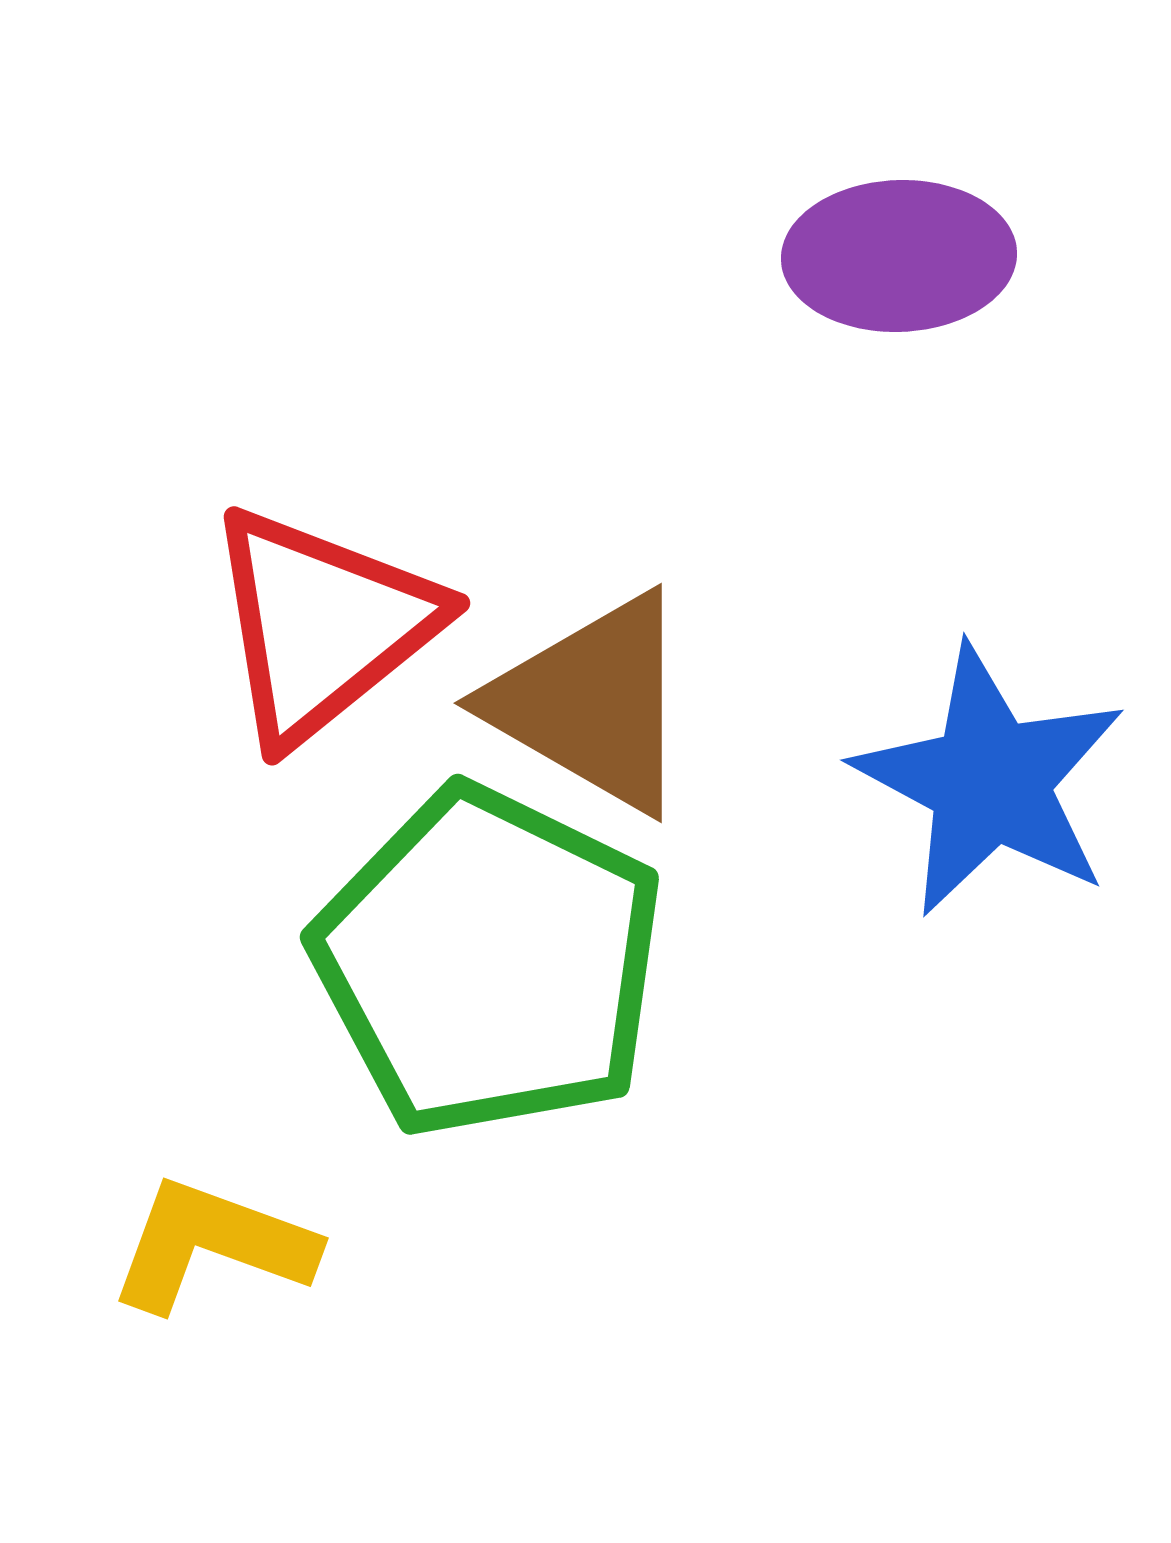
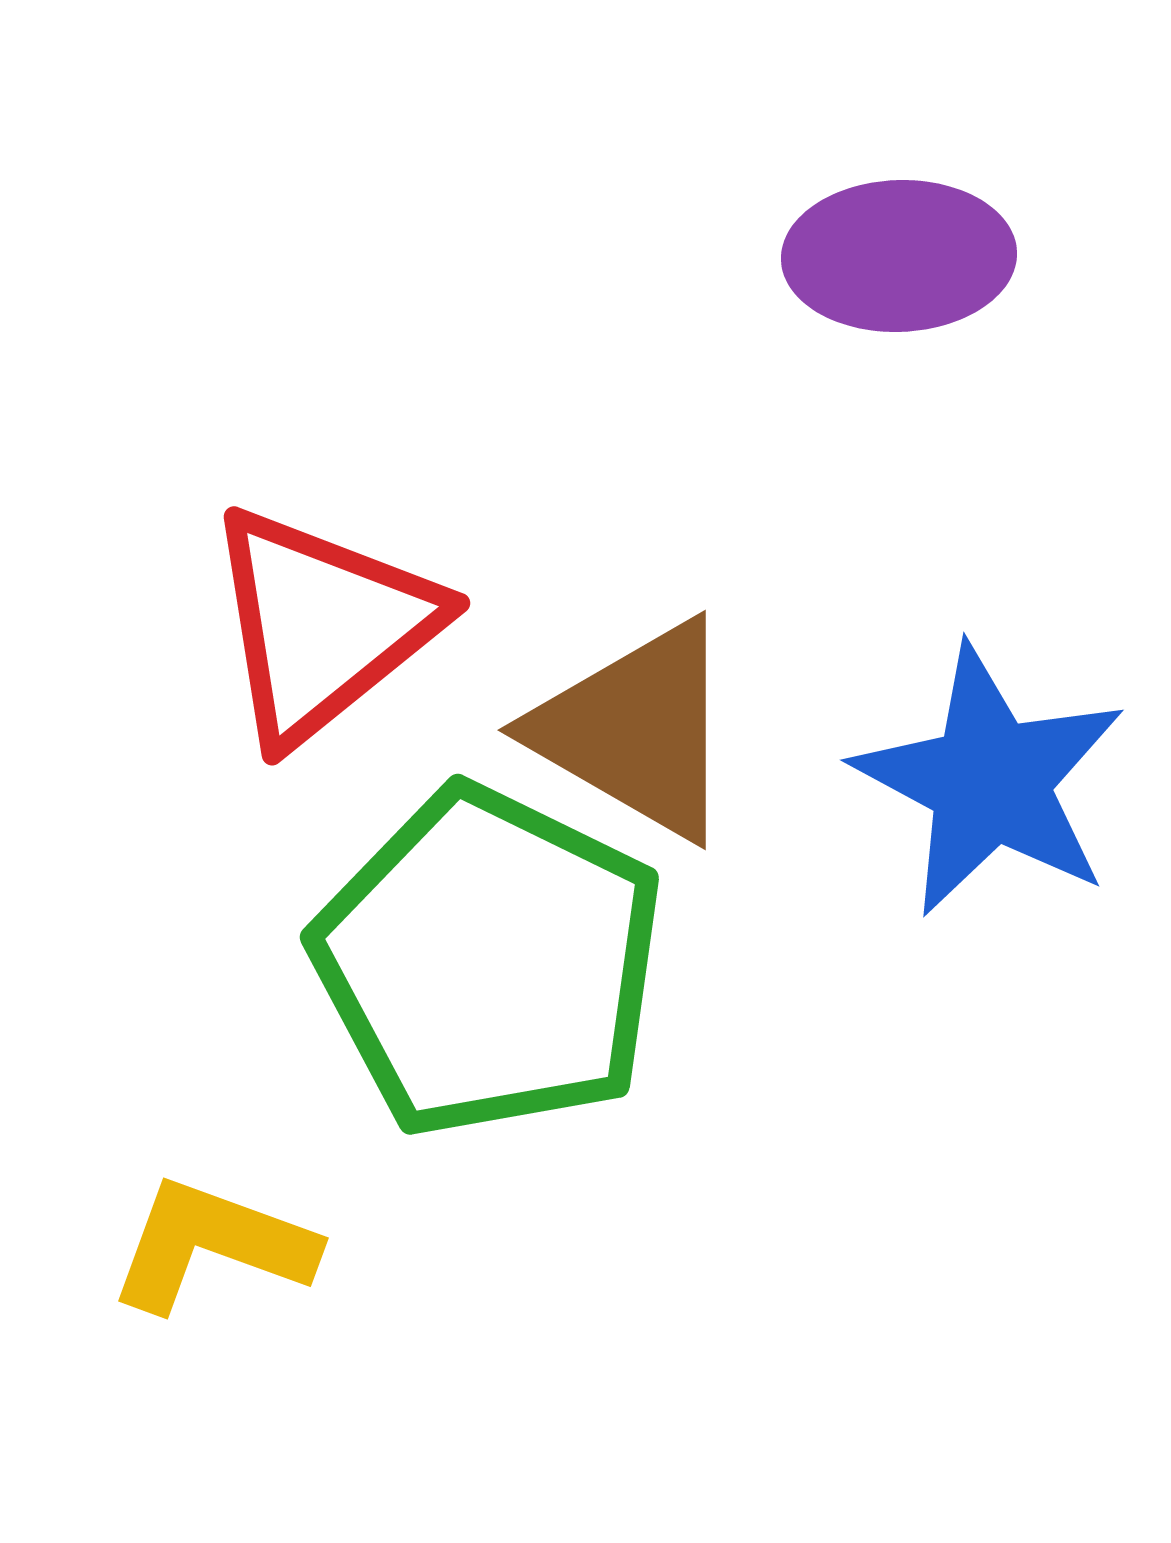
brown triangle: moved 44 px right, 27 px down
